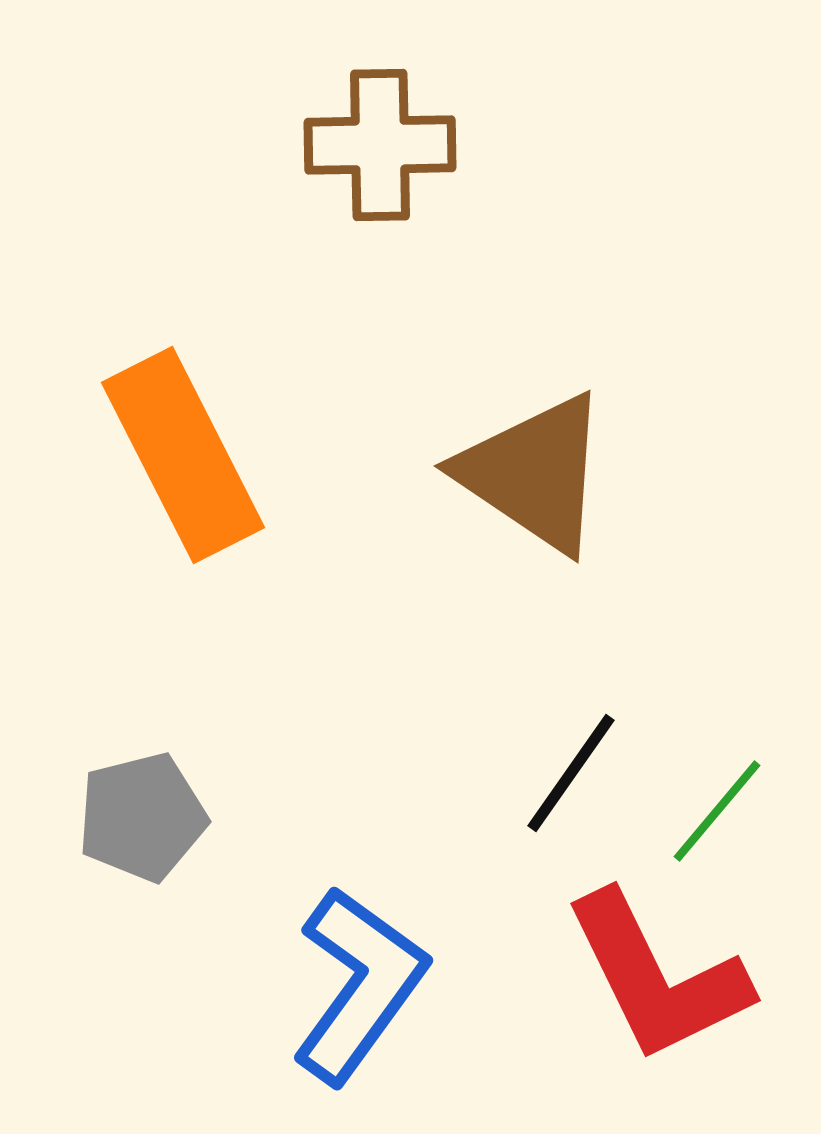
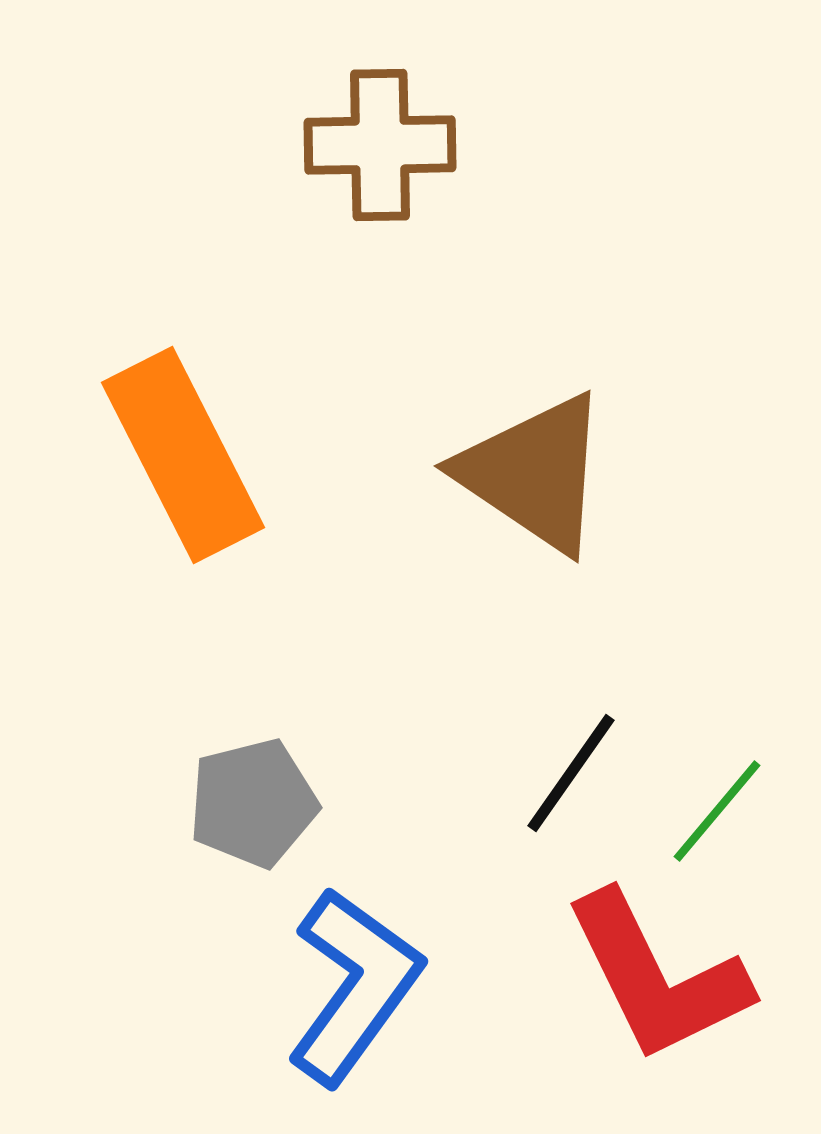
gray pentagon: moved 111 px right, 14 px up
blue L-shape: moved 5 px left, 1 px down
